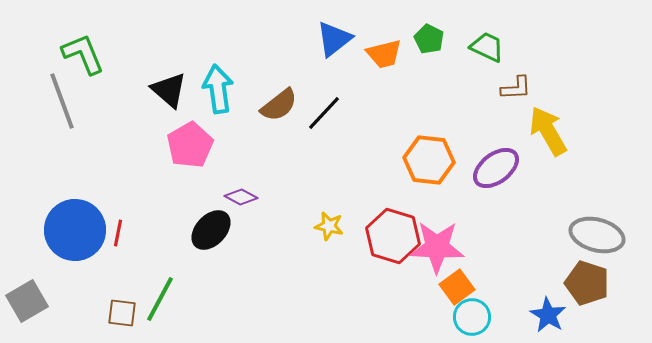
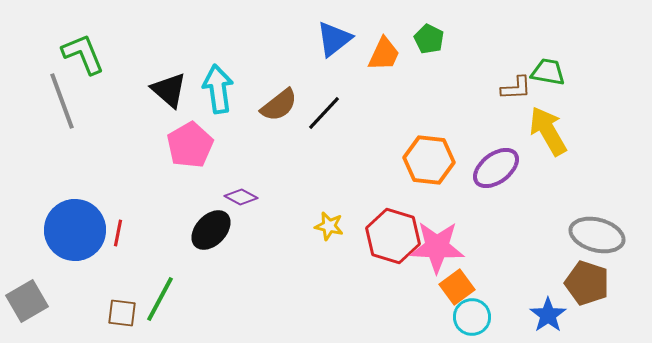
green trapezoid: moved 61 px right, 25 px down; rotated 15 degrees counterclockwise
orange trapezoid: rotated 51 degrees counterclockwise
blue star: rotated 6 degrees clockwise
